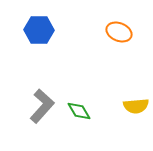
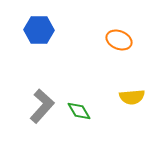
orange ellipse: moved 8 px down
yellow semicircle: moved 4 px left, 9 px up
